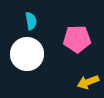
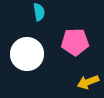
cyan semicircle: moved 8 px right, 9 px up
pink pentagon: moved 2 px left, 3 px down
